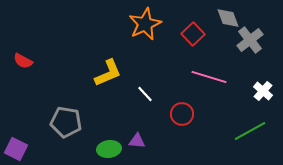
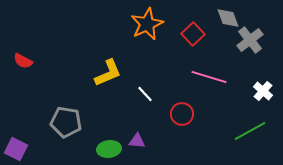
orange star: moved 2 px right
